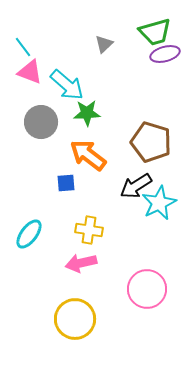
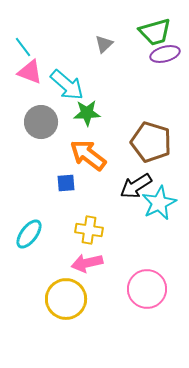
pink arrow: moved 6 px right
yellow circle: moved 9 px left, 20 px up
